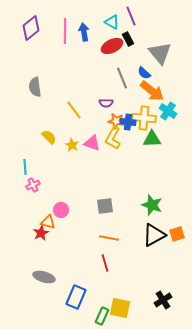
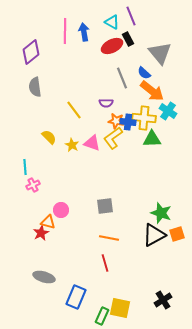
purple diamond: moved 24 px down
yellow L-shape: rotated 25 degrees clockwise
green star: moved 9 px right, 8 px down
